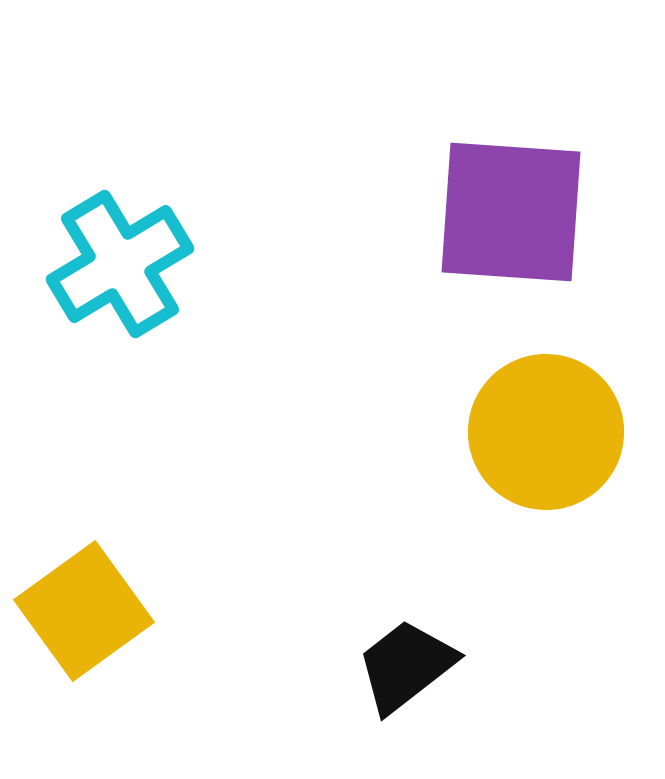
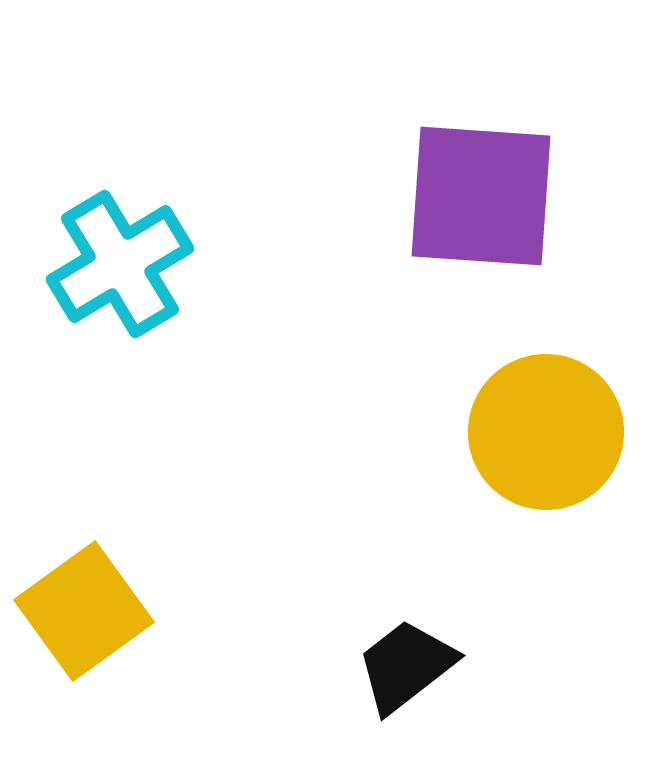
purple square: moved 30 px left, 16 px up
